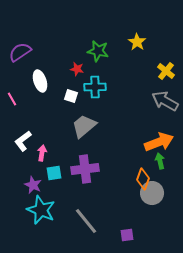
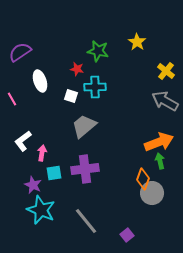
purple square: rotated 32 degrees counterclockwise
